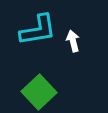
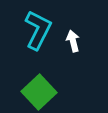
cyan L-shape: rotated 54 degrees counterclockwise
